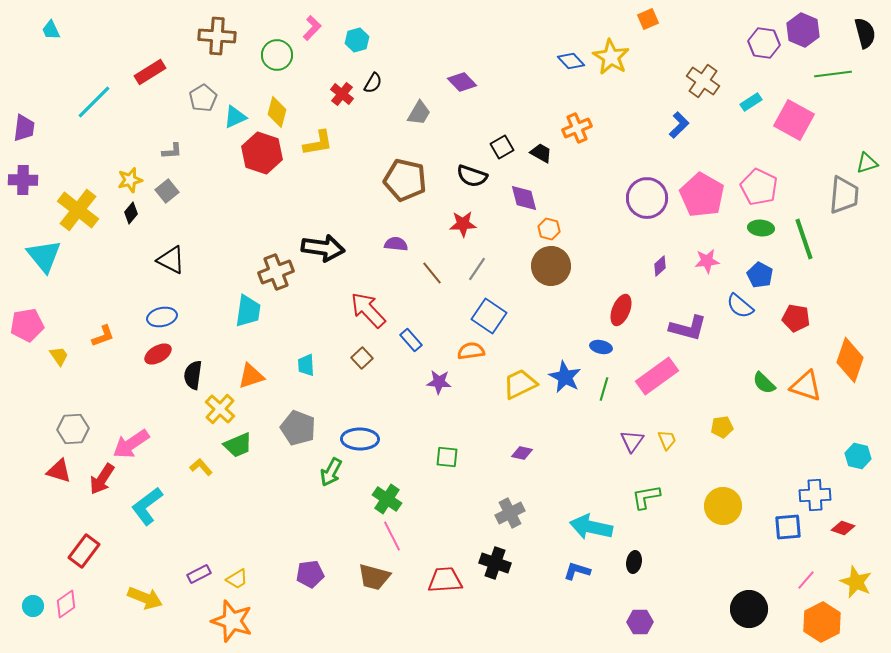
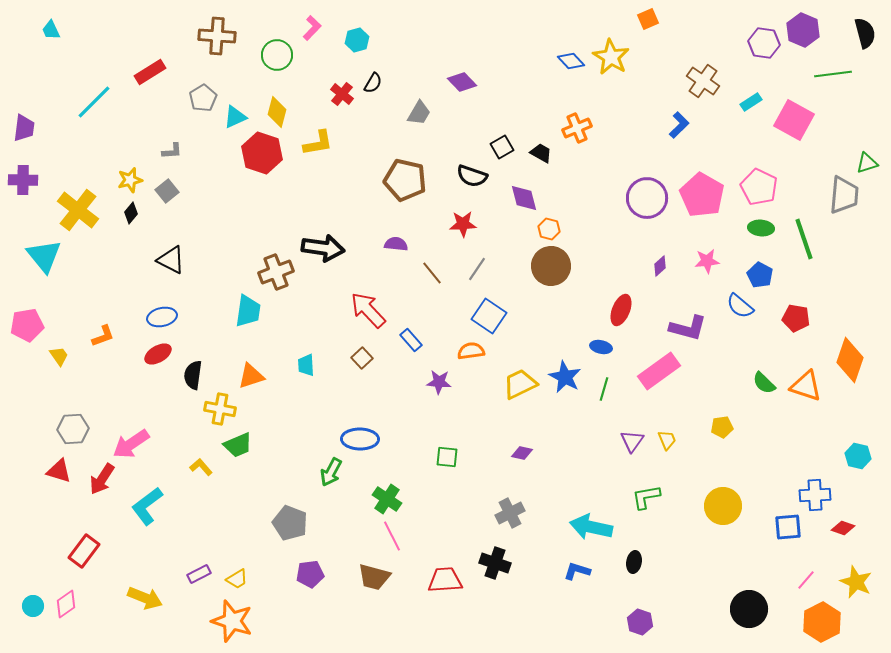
pink rectangle at (657, 376): moved 2 px right, 5 px up
yellow cross at (220, 409): rotated 32 degrees counterclockwise
gray pentagon at (298, 428): moved 8 px left, 95 px down
purple hexagon at (640, 622): rotated 20 degrees clockwise
